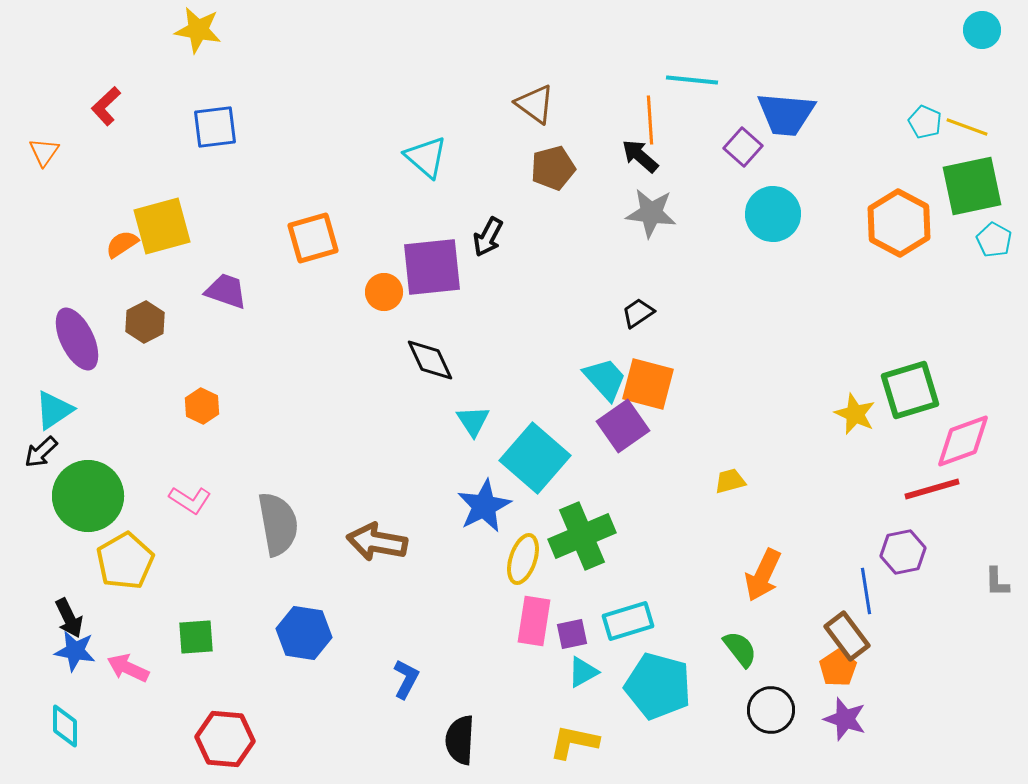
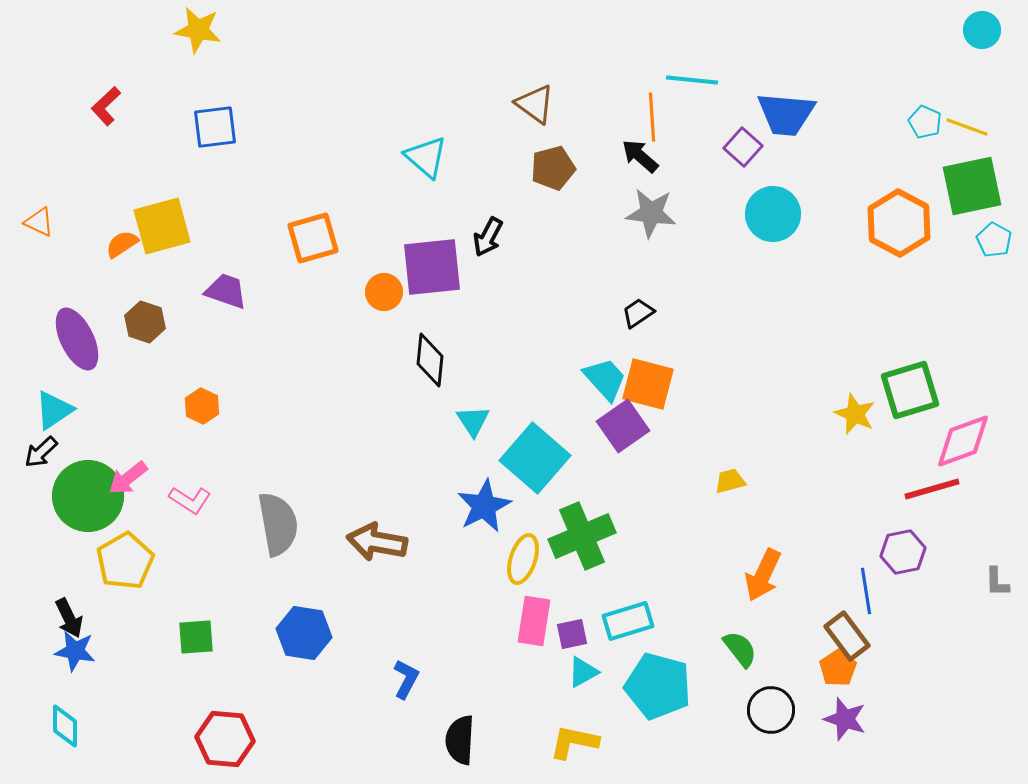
orange line at (650, 120): moved 2 px right, 3 px up
orange triangle at (44, 152): moved 5 px left, 70 px down; rotated 40 degrees counterclockwise
brown hexagon at (145, 322): rotated 15 degrees counterclockwise
black diamond at (430, 360): rotated 30 degrees clockwise
pink arrow at (128, 668): moved 190 px up; rotated 63 degrees counterclockwise
